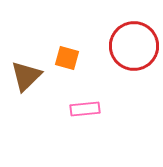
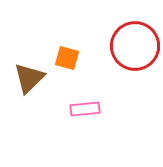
red circle: moved 1 px right
brown triangle: moved 3 px right, 2 px down
